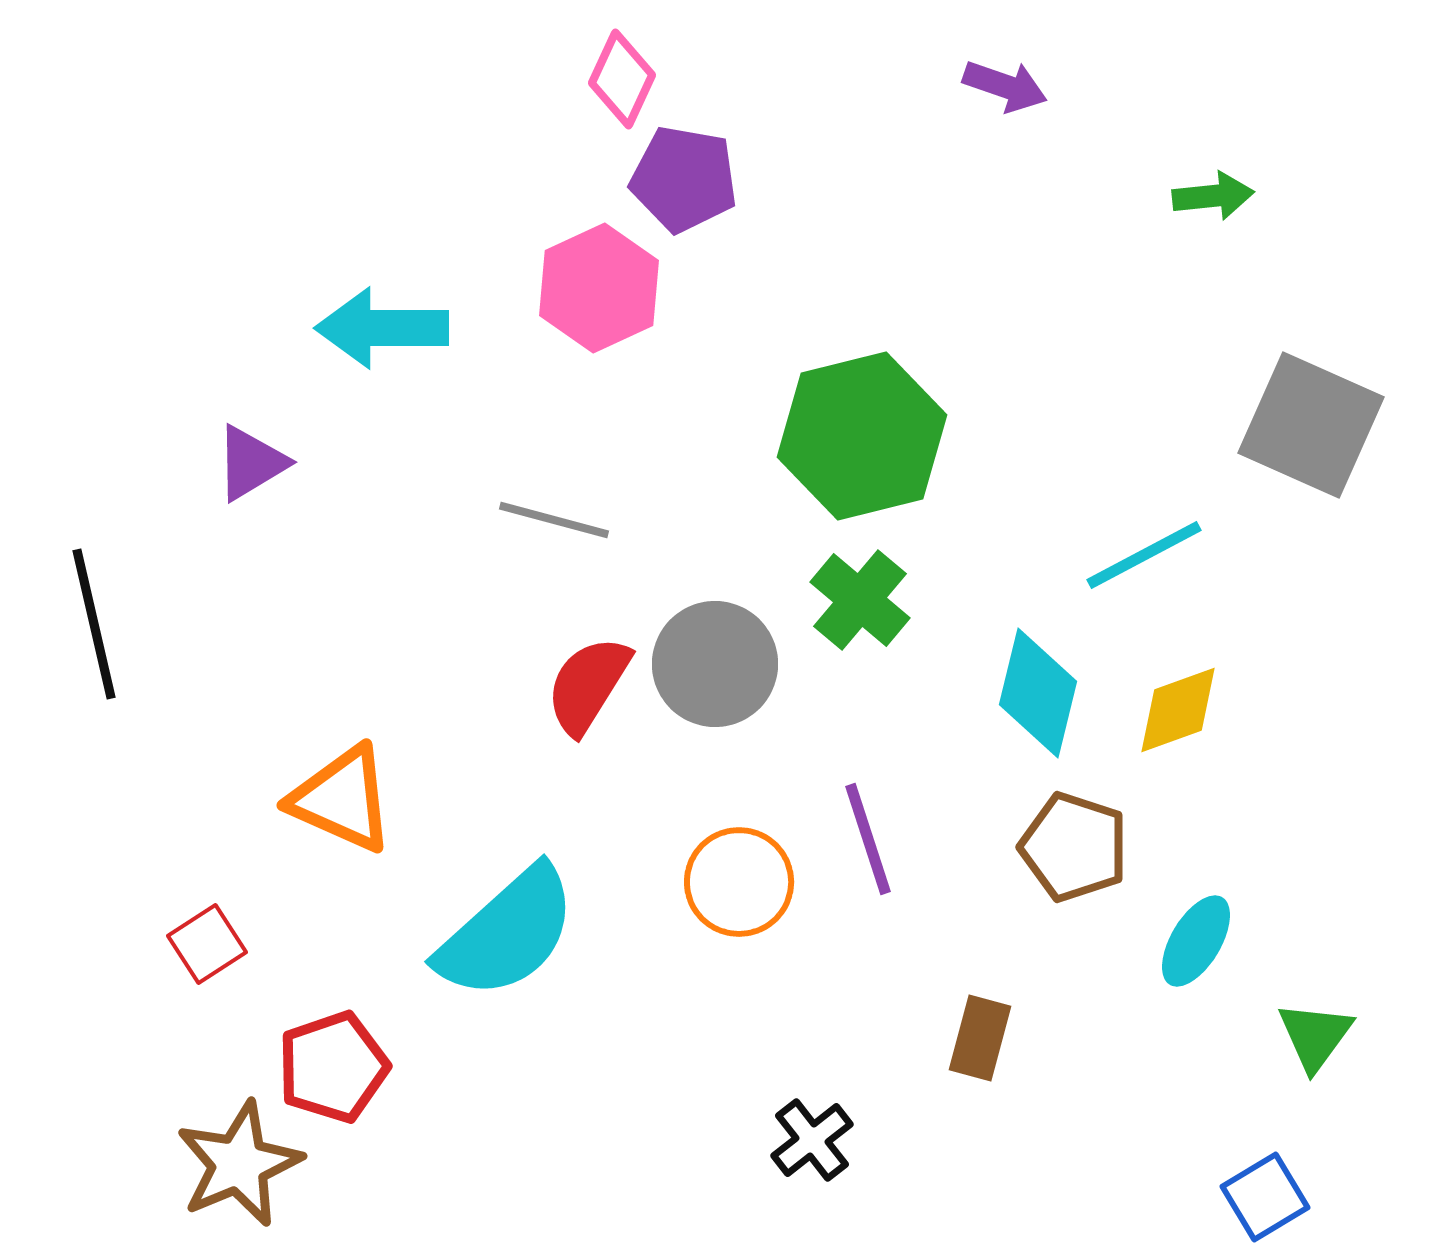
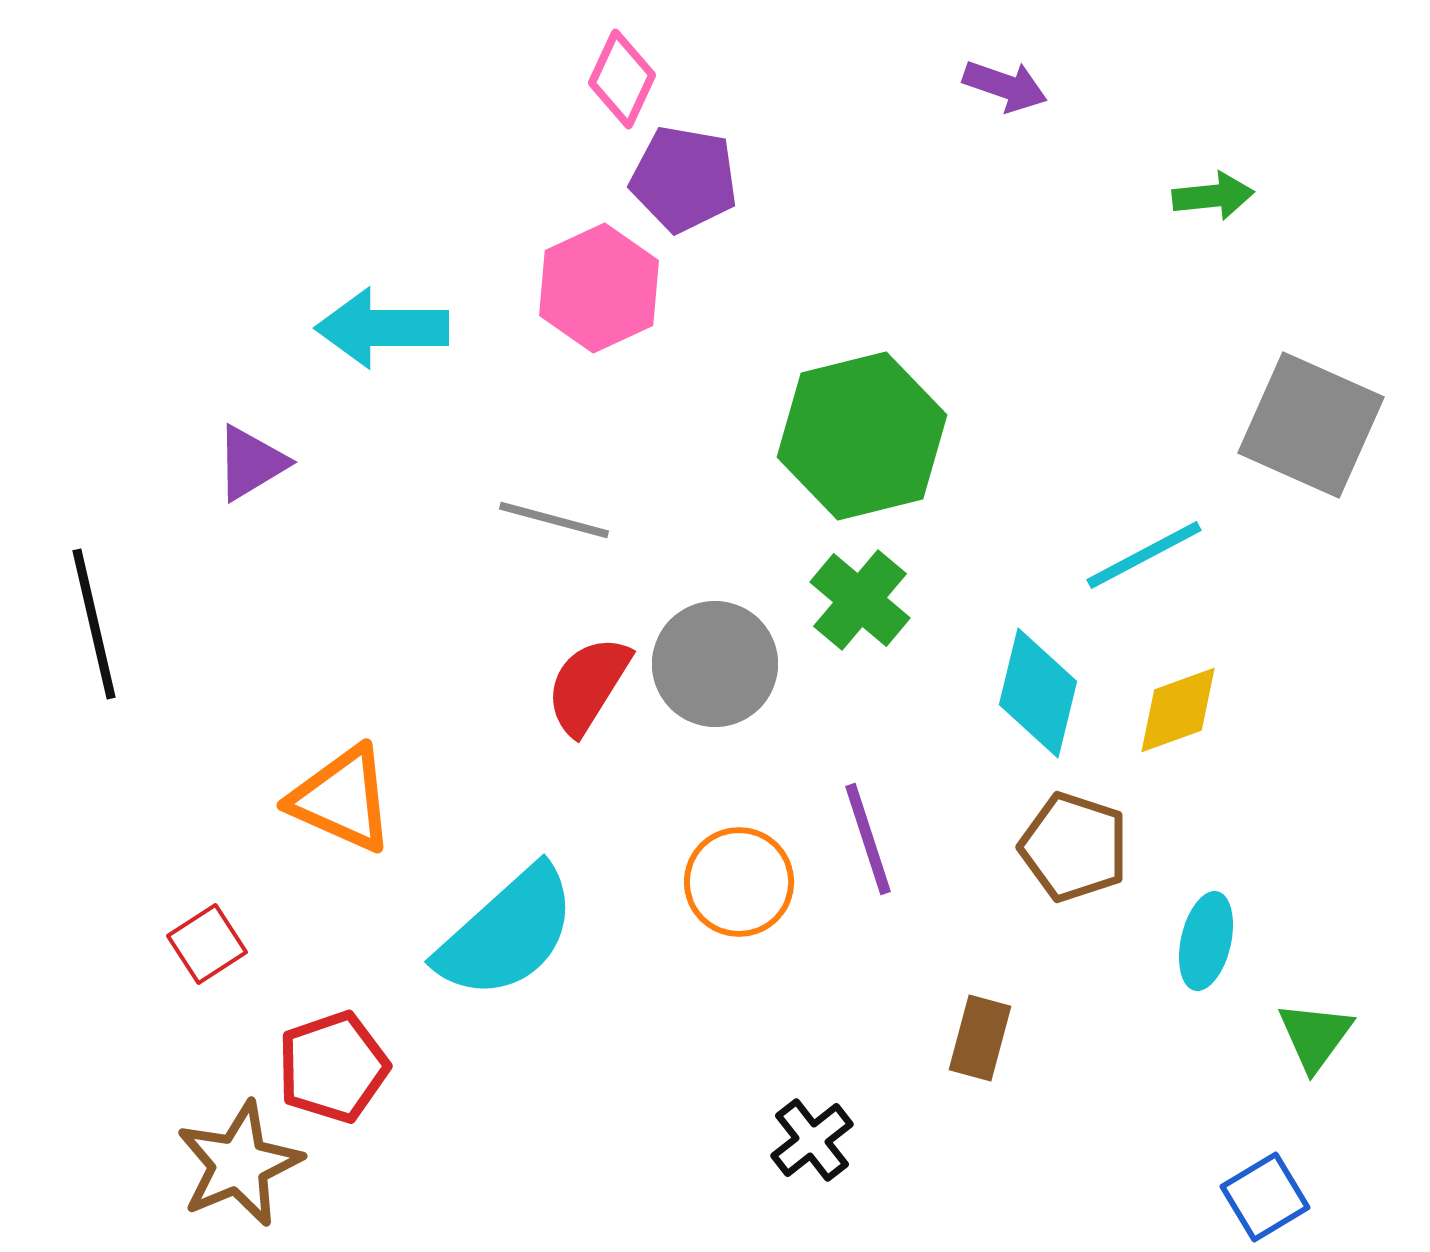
cyan ellipse: moved 10 px right; rotated 18 degrees counterclockwise
